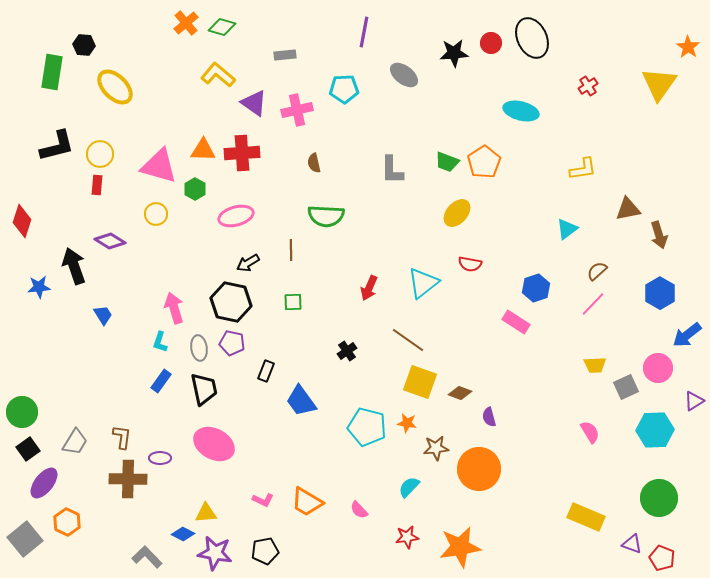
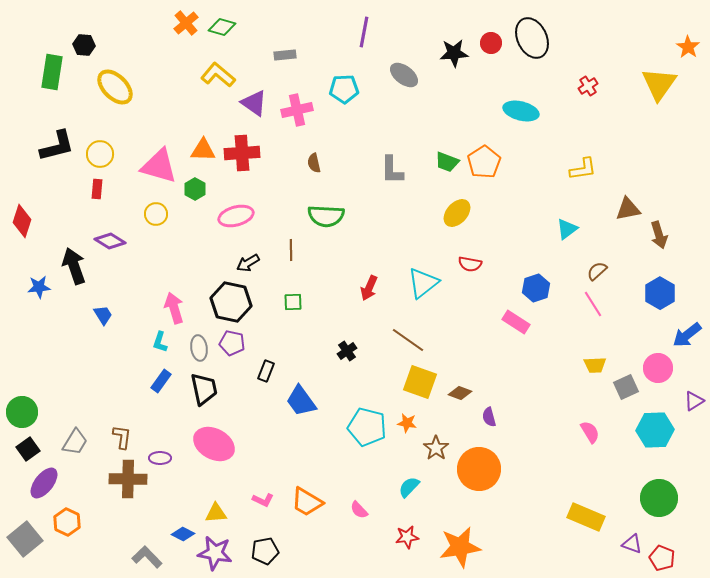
red rectangle at (97, 185): moved 4 px down
pink line at (593, 304): rotated 76 degrees counterclockwise
brown star at (436, 448): rotated 30 degrees counterclockwise
yellow triangle at (206, 513): moved 10 px right
